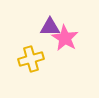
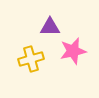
pink star: moved 8 px right, 13 px down; rotated 28 degrees clockwise
